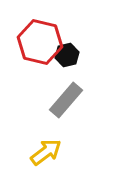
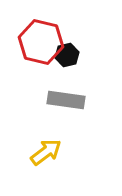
red hexagon: moved 1 px right
gray rectangle: rotated 57 degrees clockwise
